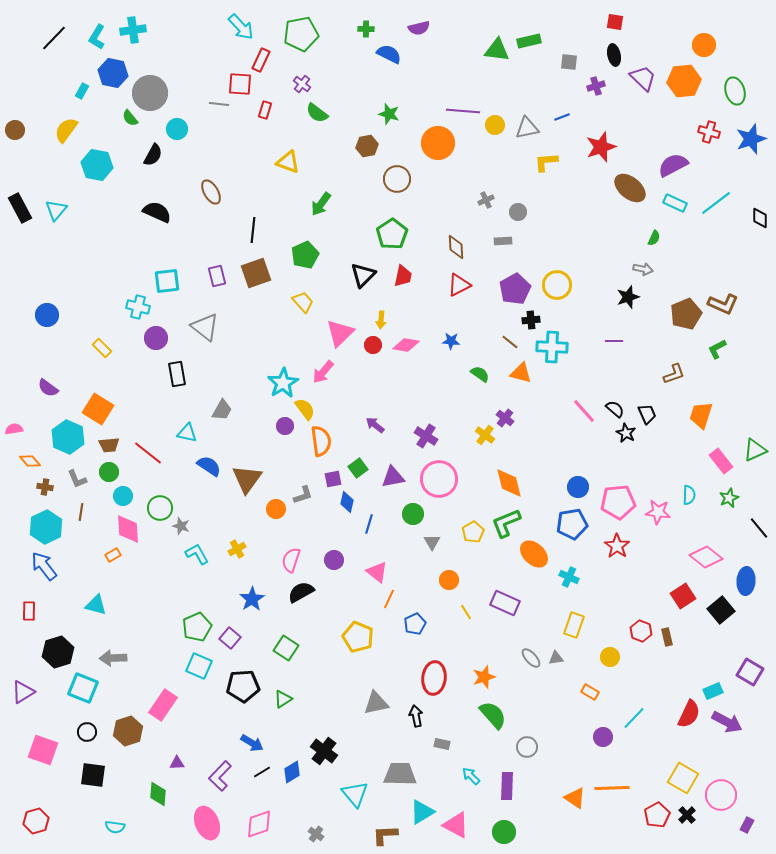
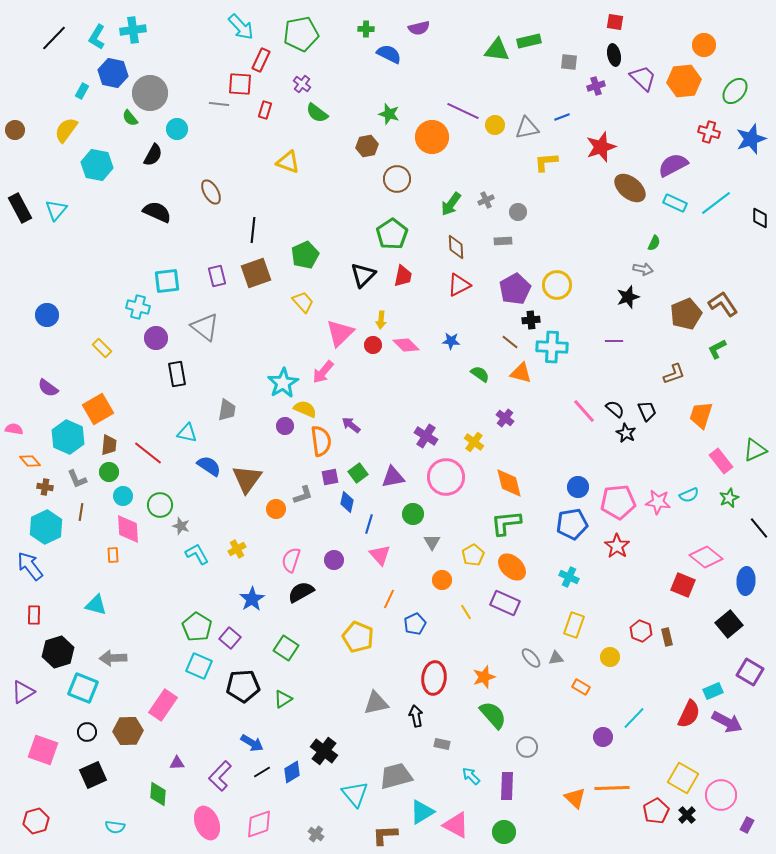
green ellipse at (735, 91): rotated 56 degrees clockwise
purple line at (463, 111): rotated 20 degrees clockwise
orange circle at (438, 143): moved 6 px left, 6 px up
green arrow at (321, 204): moved 130 px right
green semicircle at (654, 238): moved 5 px down
brown L-shape at (723, 304): rotated 148 degrees counterclockwise
pink diamond at (406, 345): rotated 36 degrees clockwise
orange square at (98, 409): rotated 28 degrees clockwise
yellow semicircle at (305, 409): rotated 30 degrees counterclockwise
gray trapezoid at (222, 410): moved 5 px right; rotated 20 degrees counterclockwise
black trapezoid at (647, 414): moved 3 px up
purple arrow at (375, 425): moved 24 px left
pink semicircle at (14, 429): rotated 18 degrees clockwise
yellow cross at (485, 435): moved 11 px left, 7 px down
brown trapezoid at (109, 445): rotated 80 degrees counterclockwise
green square at (358, 468): moved 5 px down
purple square at (333, 479): moved 3 px left, 2 px up
pink circle at (439, 479): moved 7 px right, 2 px up
cyan semicircle at (689, 495): rotated 66 degrees clockwise
green circle at (160, 508): moved 3 px up
pink star at (658, 512): moved 10 px up
green L-shape at (506, 523): rotated 16 degrees clockwise
yellow pentagon at (473, 532): moved 23 px down
orange ellipse at (534, 554): moved 22 px left, 13 px down
orange rectangle at (113, 555): rotated 63 degrees counterclockwise
blue arrow at (44, 566): moved 14 px left
pink triangle at (377, 572): moved 3 px right, 17 px up; rotated 10 degrees clockwise
orange circle at (449, 580): moved 7 px left
red square at (683, 596): moved 11 px up; rotated 35 degrees counterclockwise
black square at (721, 610): moved 8 px right, 14 px down
red rectangle at (29, 611): moved 5 px right, 4 px down
green pentagon at (197, 627): rotated 16 degrees counterclockwise
orange rectangle at (590, 692): moved 9 px left, 5 px up
brown hexagon at (128, 731): rotated 16 degrees clockwise
gray trapezoid at (400, 774): moved 4 px left, 2 px down; rotated 16 degrees counterclockwise
black square at (93, 775): rotated 32 degrees counterclockwise
orange triangle at (575, 798): rotated 10 degrees clockwise
red pentagon at (657, 815): moved 1 px left, 4 px up
